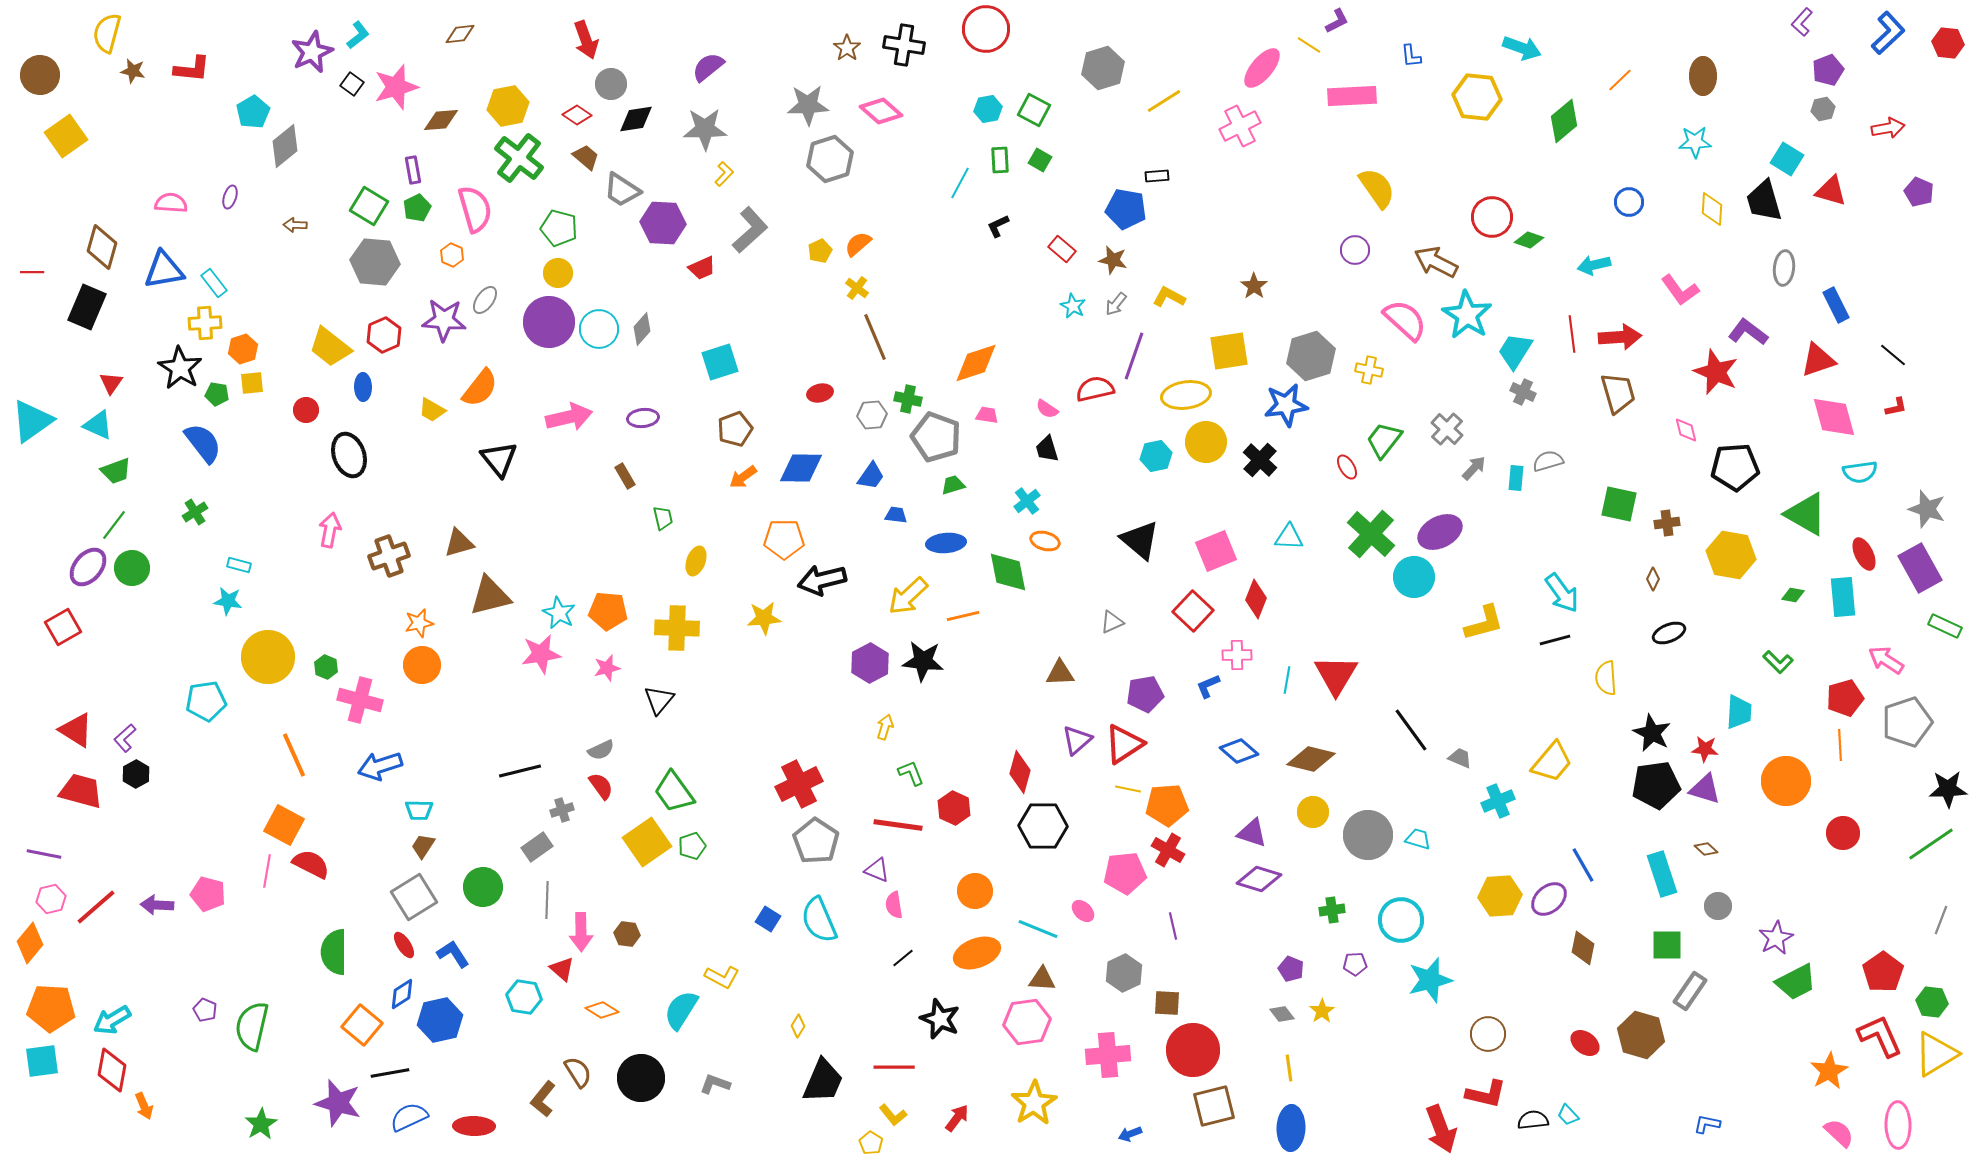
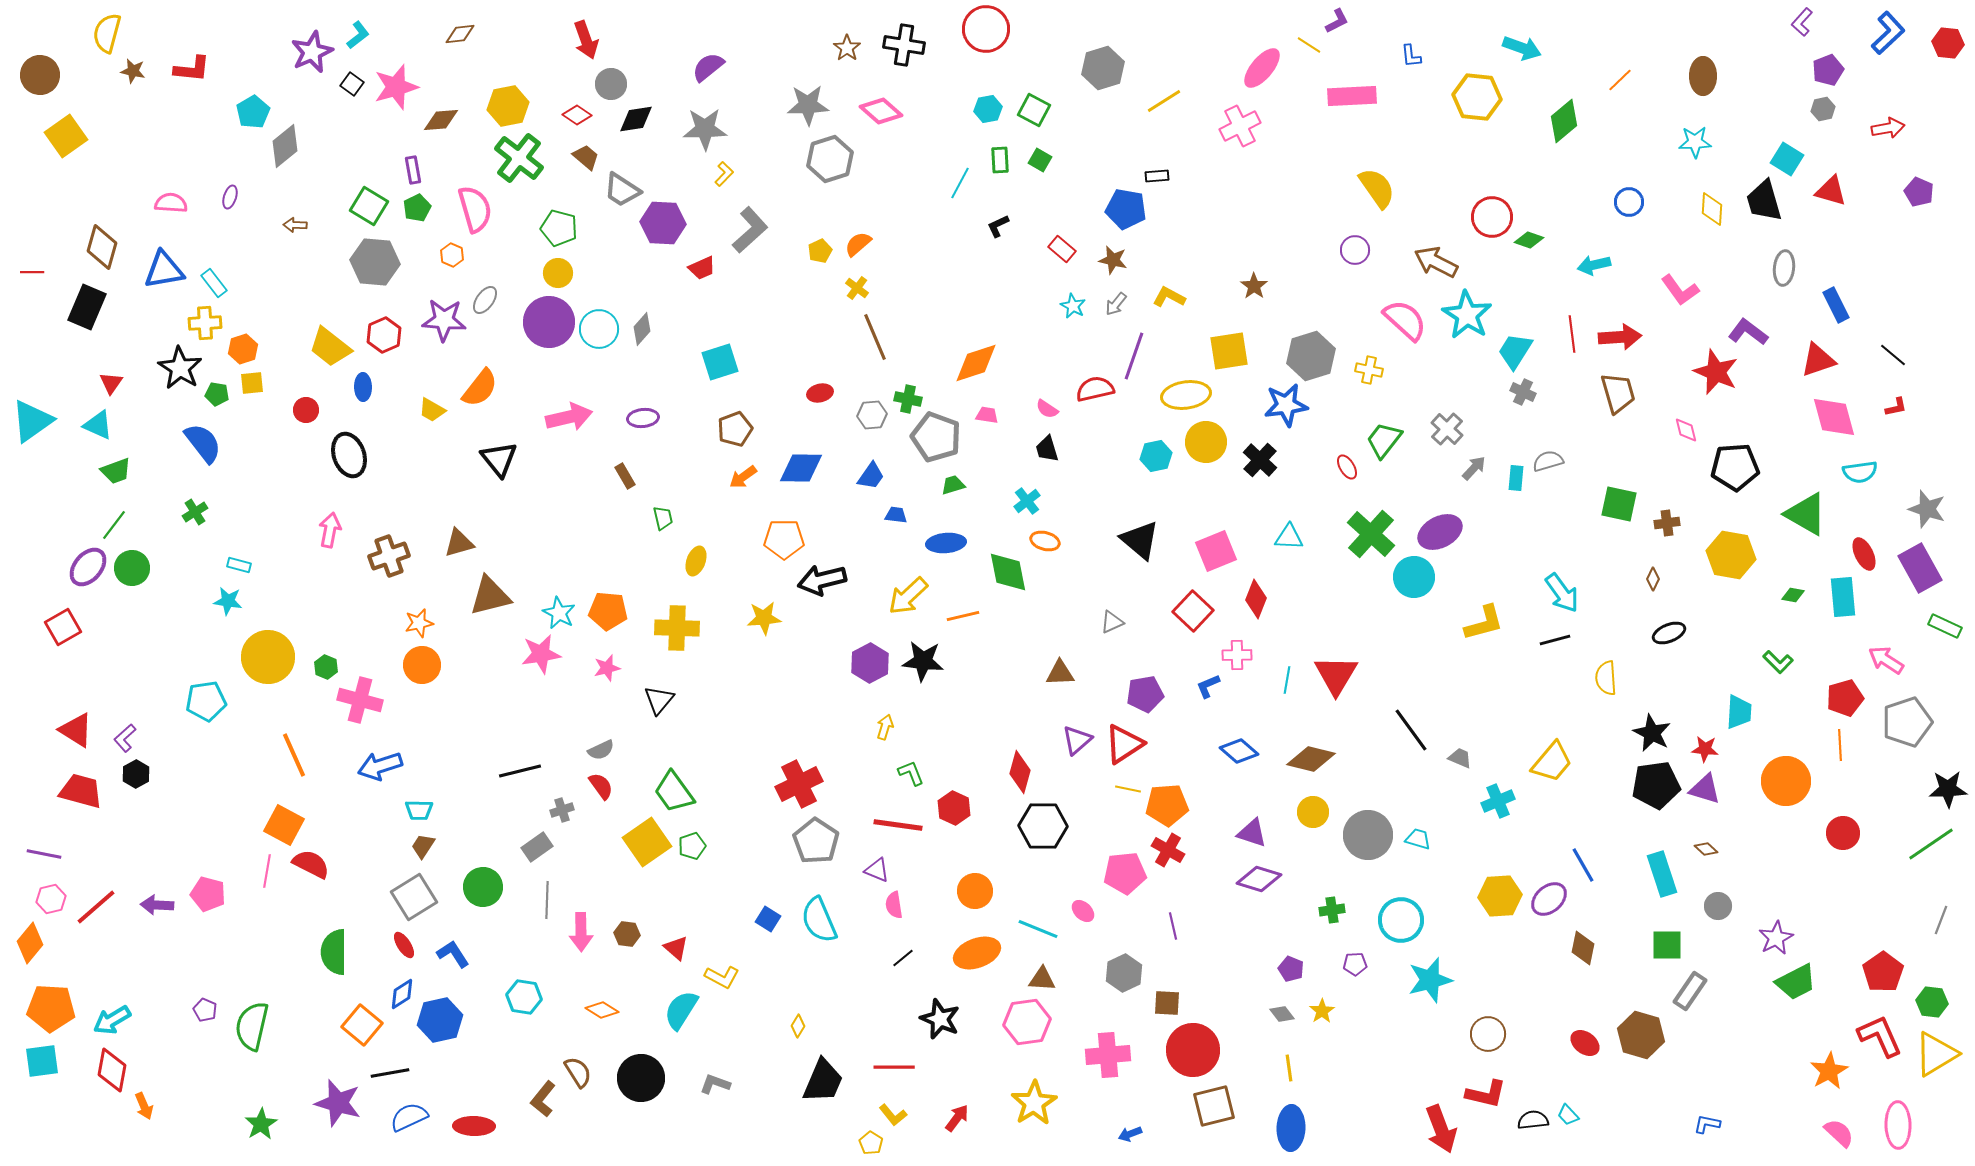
red triangle at (562, 969): moved 114 px right, 21 px up
